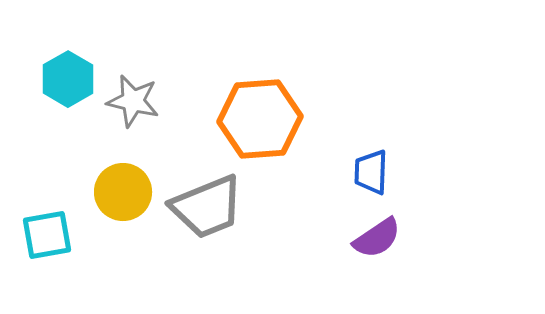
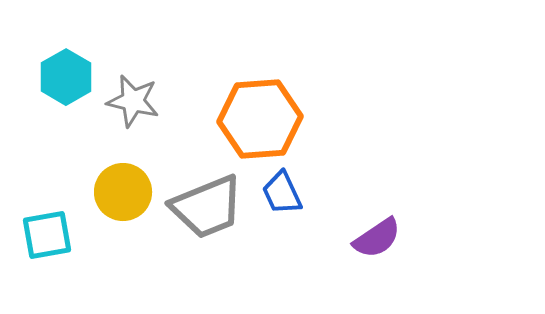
cyan hexagon: moved 2 px left, 2 px up
blue trapezoid: moved 89 px left, 21 px down; rotated 27 degrees counterclockwise
